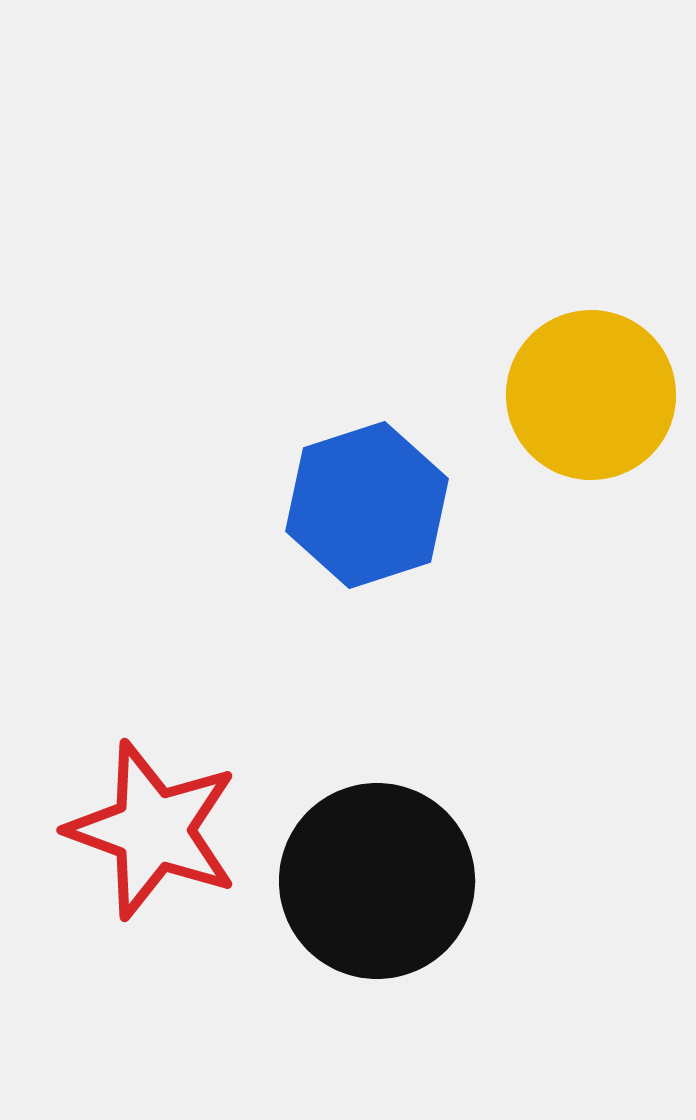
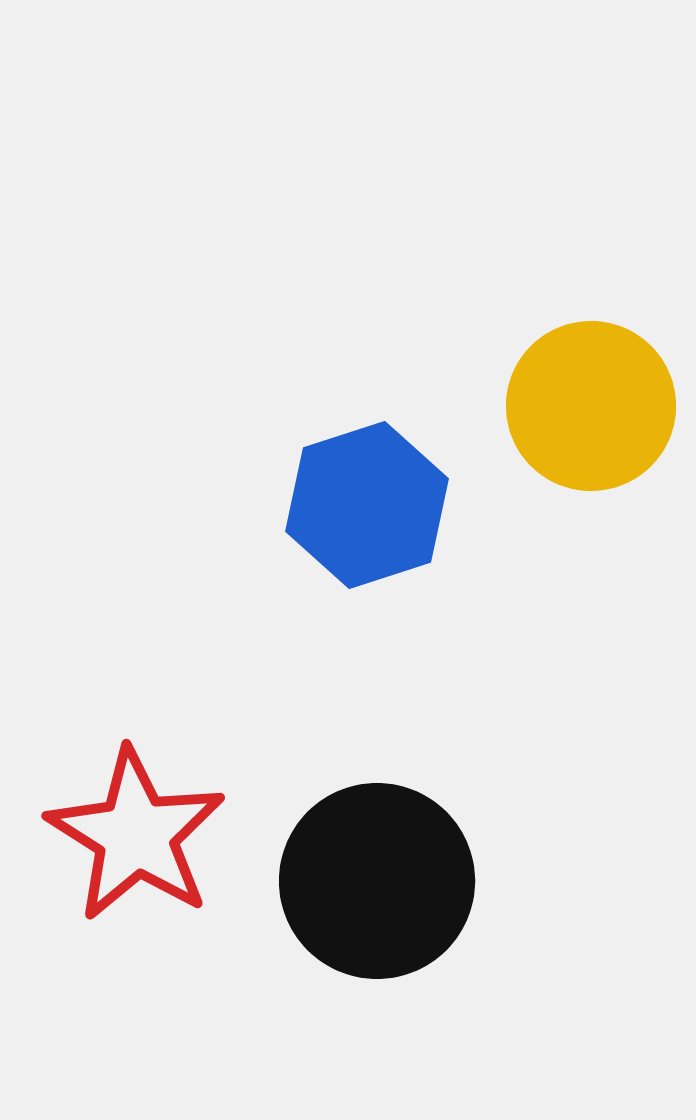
yellow circle: moved 11 px down
red star: moved 17 px left, 5 px down; rotated 12 degrees clockwise
